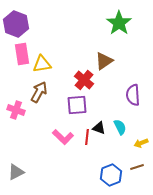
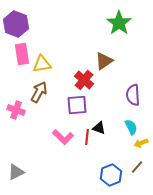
cyan semicircle: moved 11 px right
brown line: rotated 32 degrees counterclockwise
